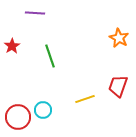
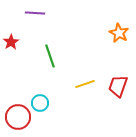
orange star: moved 5 px up
red star: moved 1 px left, 4 px up
yellow line: moved 15 px up
cyan circle: moved 3 px left, 7 px up
